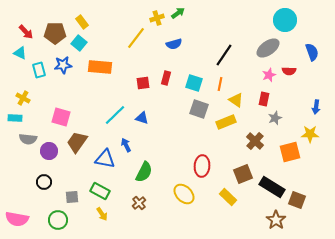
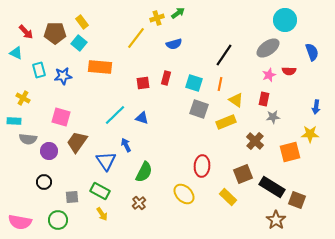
cyan triangle at (20, 53): moved 4 px left
blue star at (63, 65): moved 11 px down
cyan rectangle at (15, 118): moved 1 px left, 3 px down
gray star at (275, 118): moved 2 px left, 1 px up; rotated 16 degrees clockwise
blue triangle at (105, 159): moved 1 px right, 2 px down; rotated 45 degrees clockwise
pink semicircle at (17, 219): moved 3 px right, 3 px down
